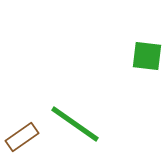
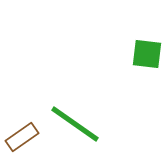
green square: moved 2 px up
